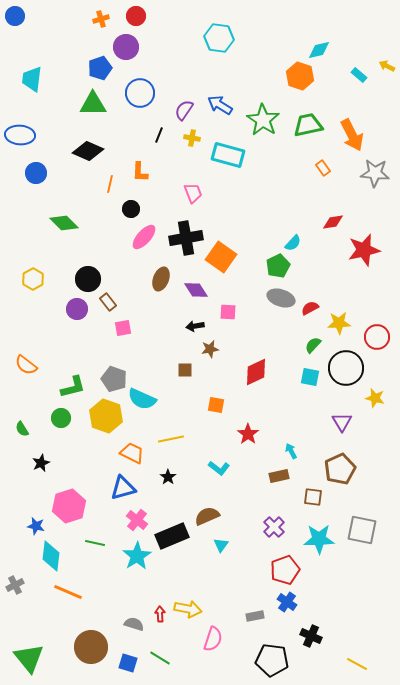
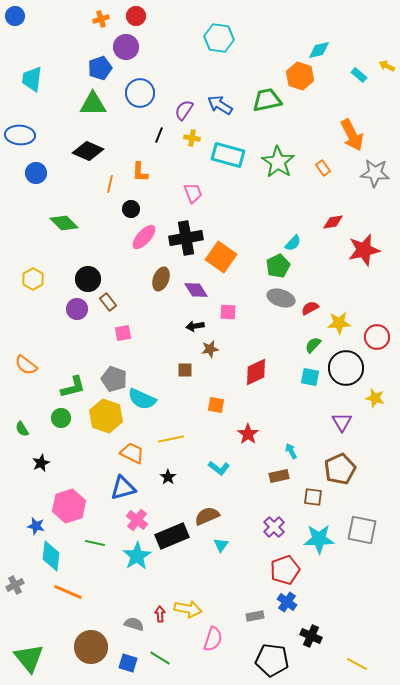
green star at (263, 120): moved 15 px right, 42 px down
green trapezoid at (308, 125): moved 41 px left, 25 px up
pink square at (123, 328): moved 5 px down
